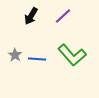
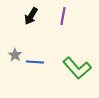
purple line: rotated 36 degrees counterclockwise
green L-shape: moved 5 px right, 13 px down
blue line: moved 2 px left, 3 px down
